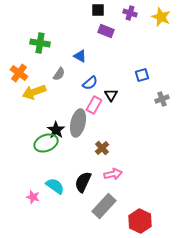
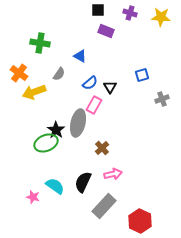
yellow star: rotated 18 degrees counterclockwise
black triangle: moved 1 px left, 8 px up
